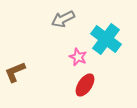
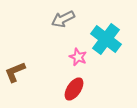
red ellipse: moved 11 px left, 4 px down
